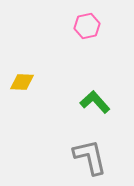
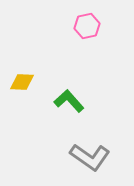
green L-shape: moved 26 px left, 1 px up
gray L-shape: rotated 138 degrees clockwise
